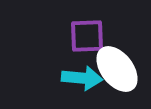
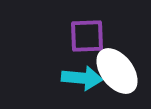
white ellipse: moved 2 px down
